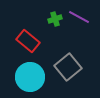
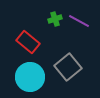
purple line: moved 4 px down
red rectangle: moved 1 px down
